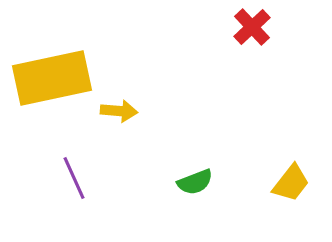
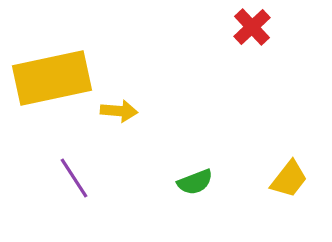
purple line: rotated 9 degrees counterclockwise
yellow trapezoid: moved 2 px left, 4 px up
